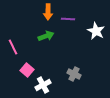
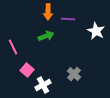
gray cross: rotated 16 degrees clockwise
